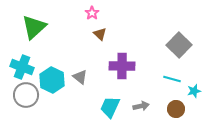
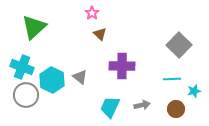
cyan line: rotated 18 degrees counterclockwise
gray arrow: moved 1 px right, 1 px up
